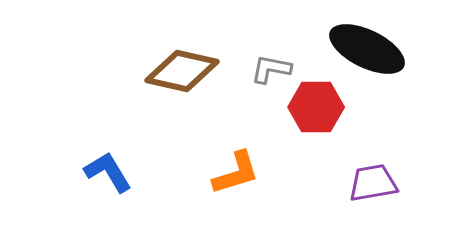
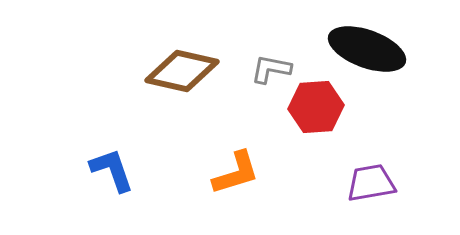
black ellipse: rotated 6 degrees counterclockwise
red hexagon: rotated 4 degrees counterclockwise
blue L-shape: moved 4 px right, 2 px up; rotated 12 degrees clockwise
purple trapezoid: moved 2 px left
